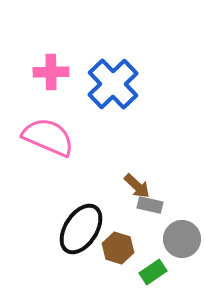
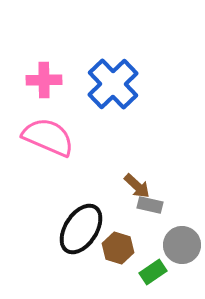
pink cross: moved 7 px left, 8 px down
gray circle: moved 6 px down
